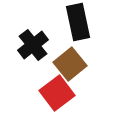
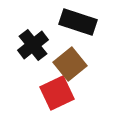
black rectangle: rotated 60 degrees counterclockwise
red square: rotated 12 degrees clockwise
